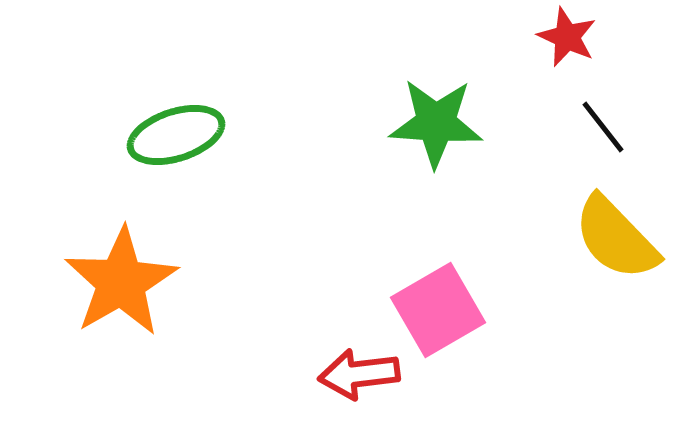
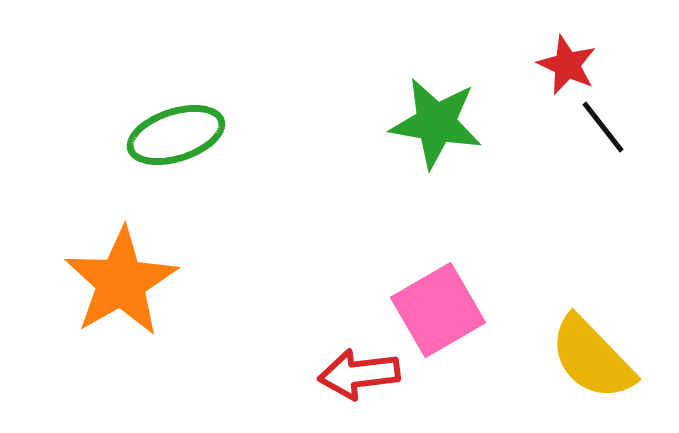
red star: moved 28 px down
green star: rotated 6 degrees clockwise
yellow semicircle: moved 24 px left, 120 px down
